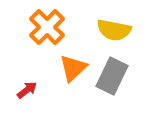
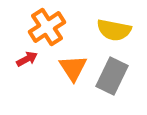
orange cross: rotated 12 degrees clockwise
orange triangle: rotated 20 degrees counterclockwise
red arrow: moved 31 px up; rotated 10 degrees clockwise
